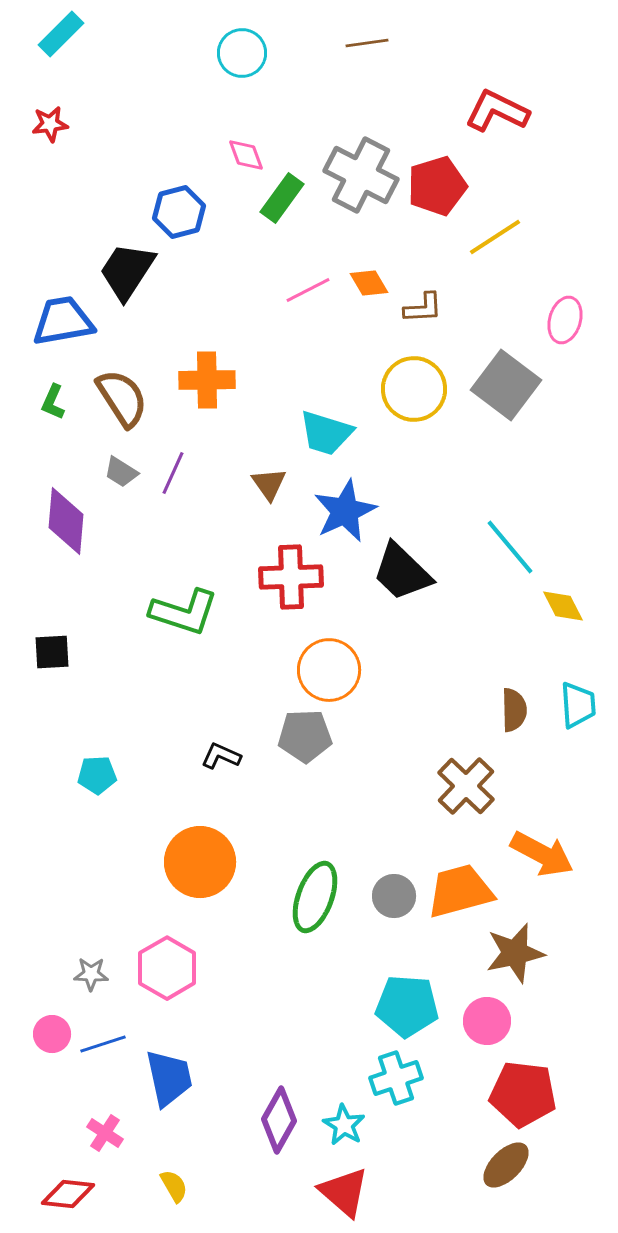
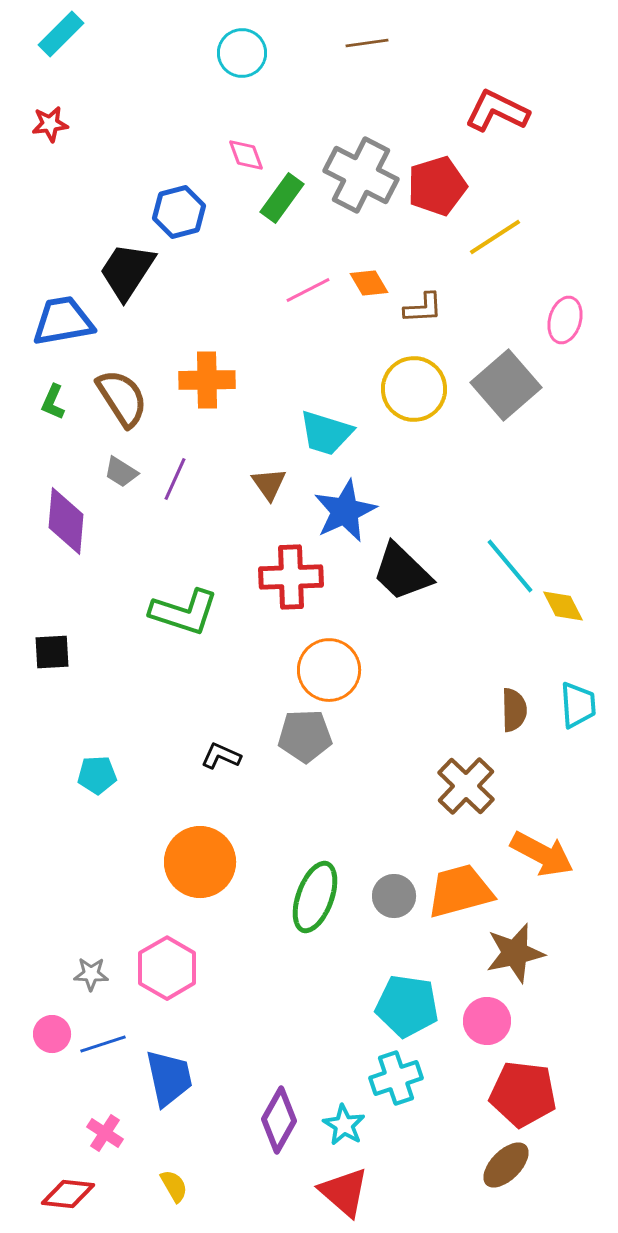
gray square at (506, 385): rotated 12 degrees clockwise
purple line at (173, 473): moved 2 px right, 6 px down
cyan line at (510, 547): moved 19 px down
cyan pentagon at (407, 1006): rotated 4 degrees clockwise
